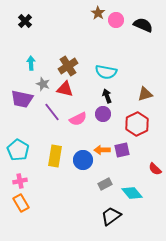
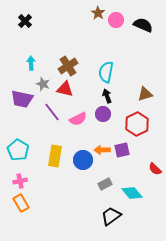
cyan semicircle: rotated 90 degrees clockwise
